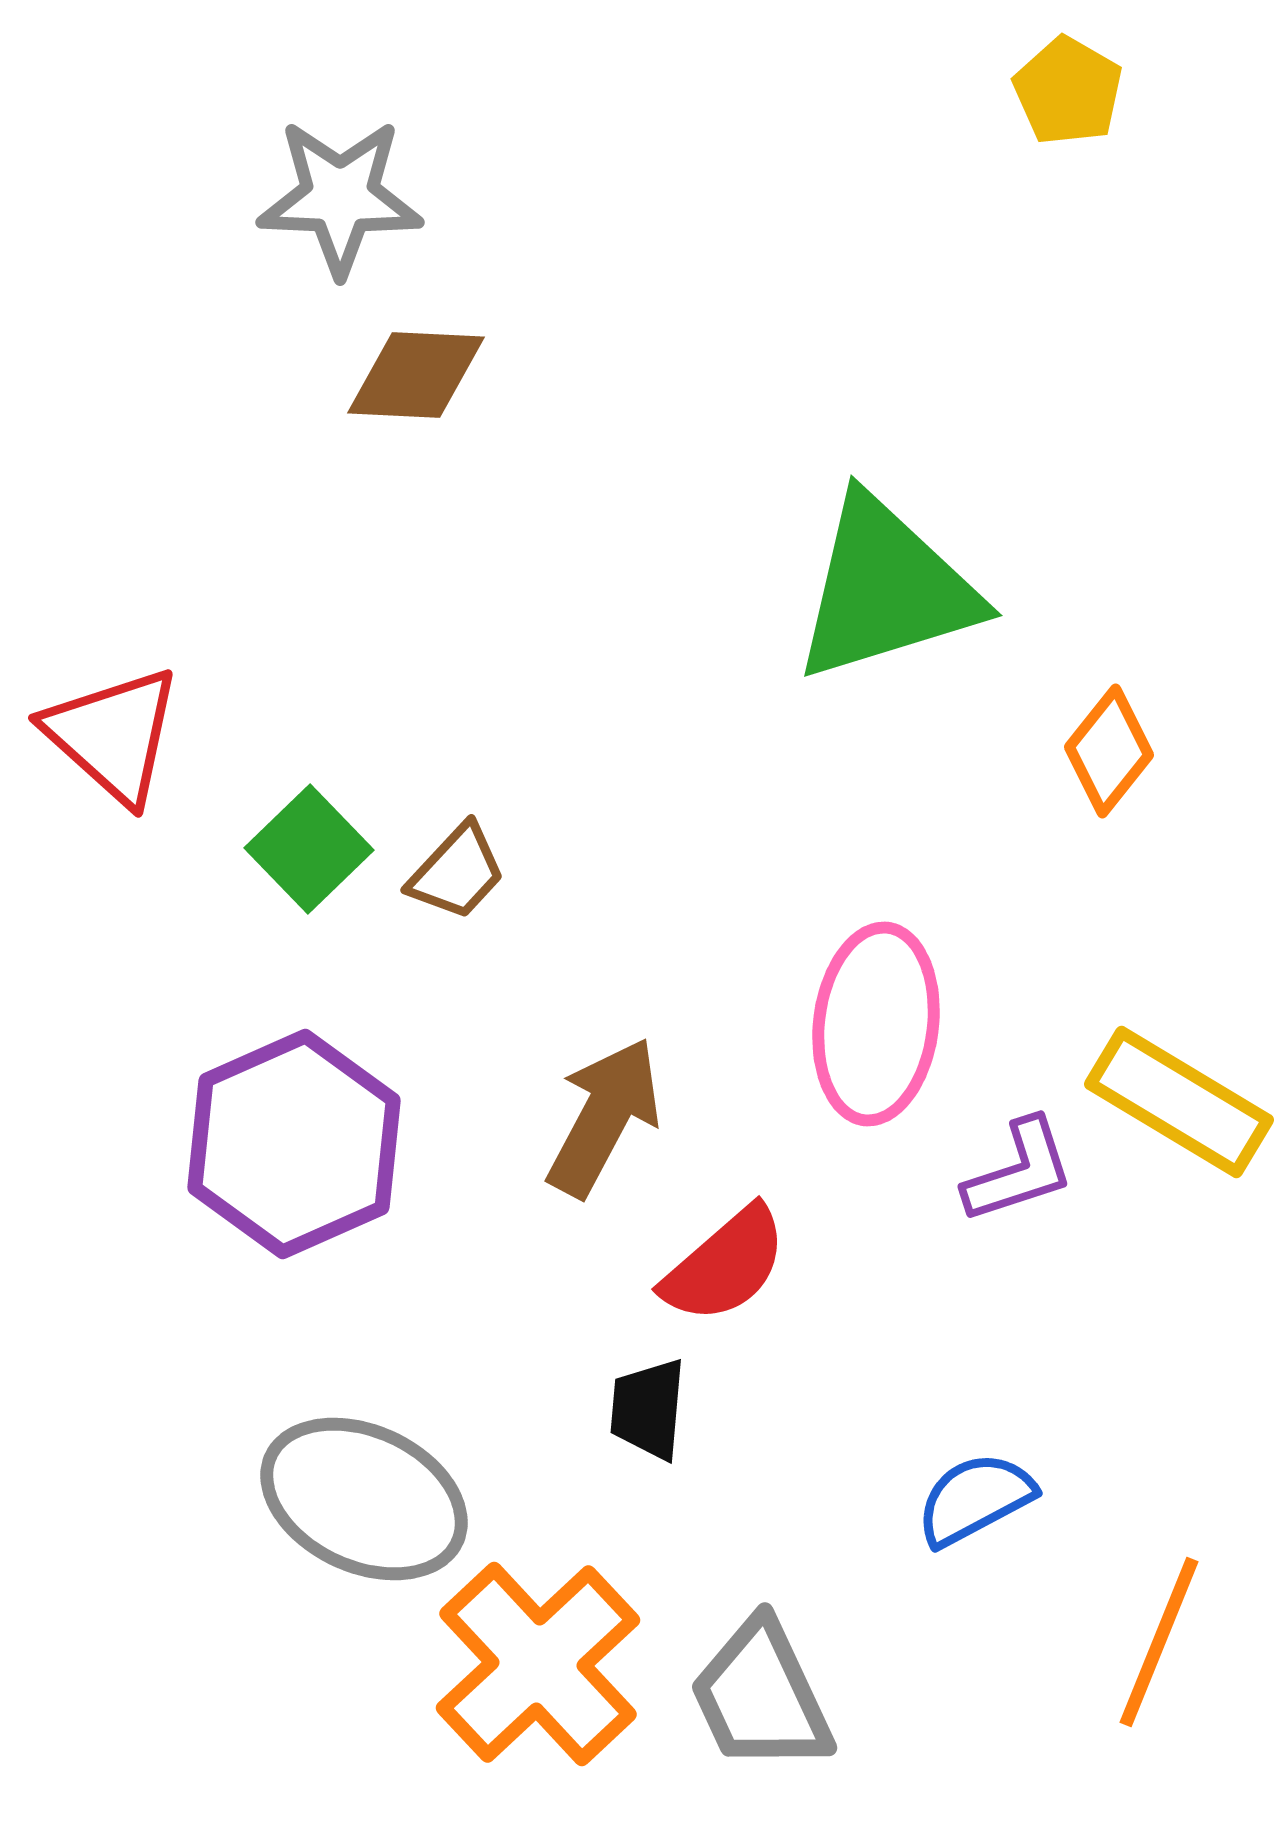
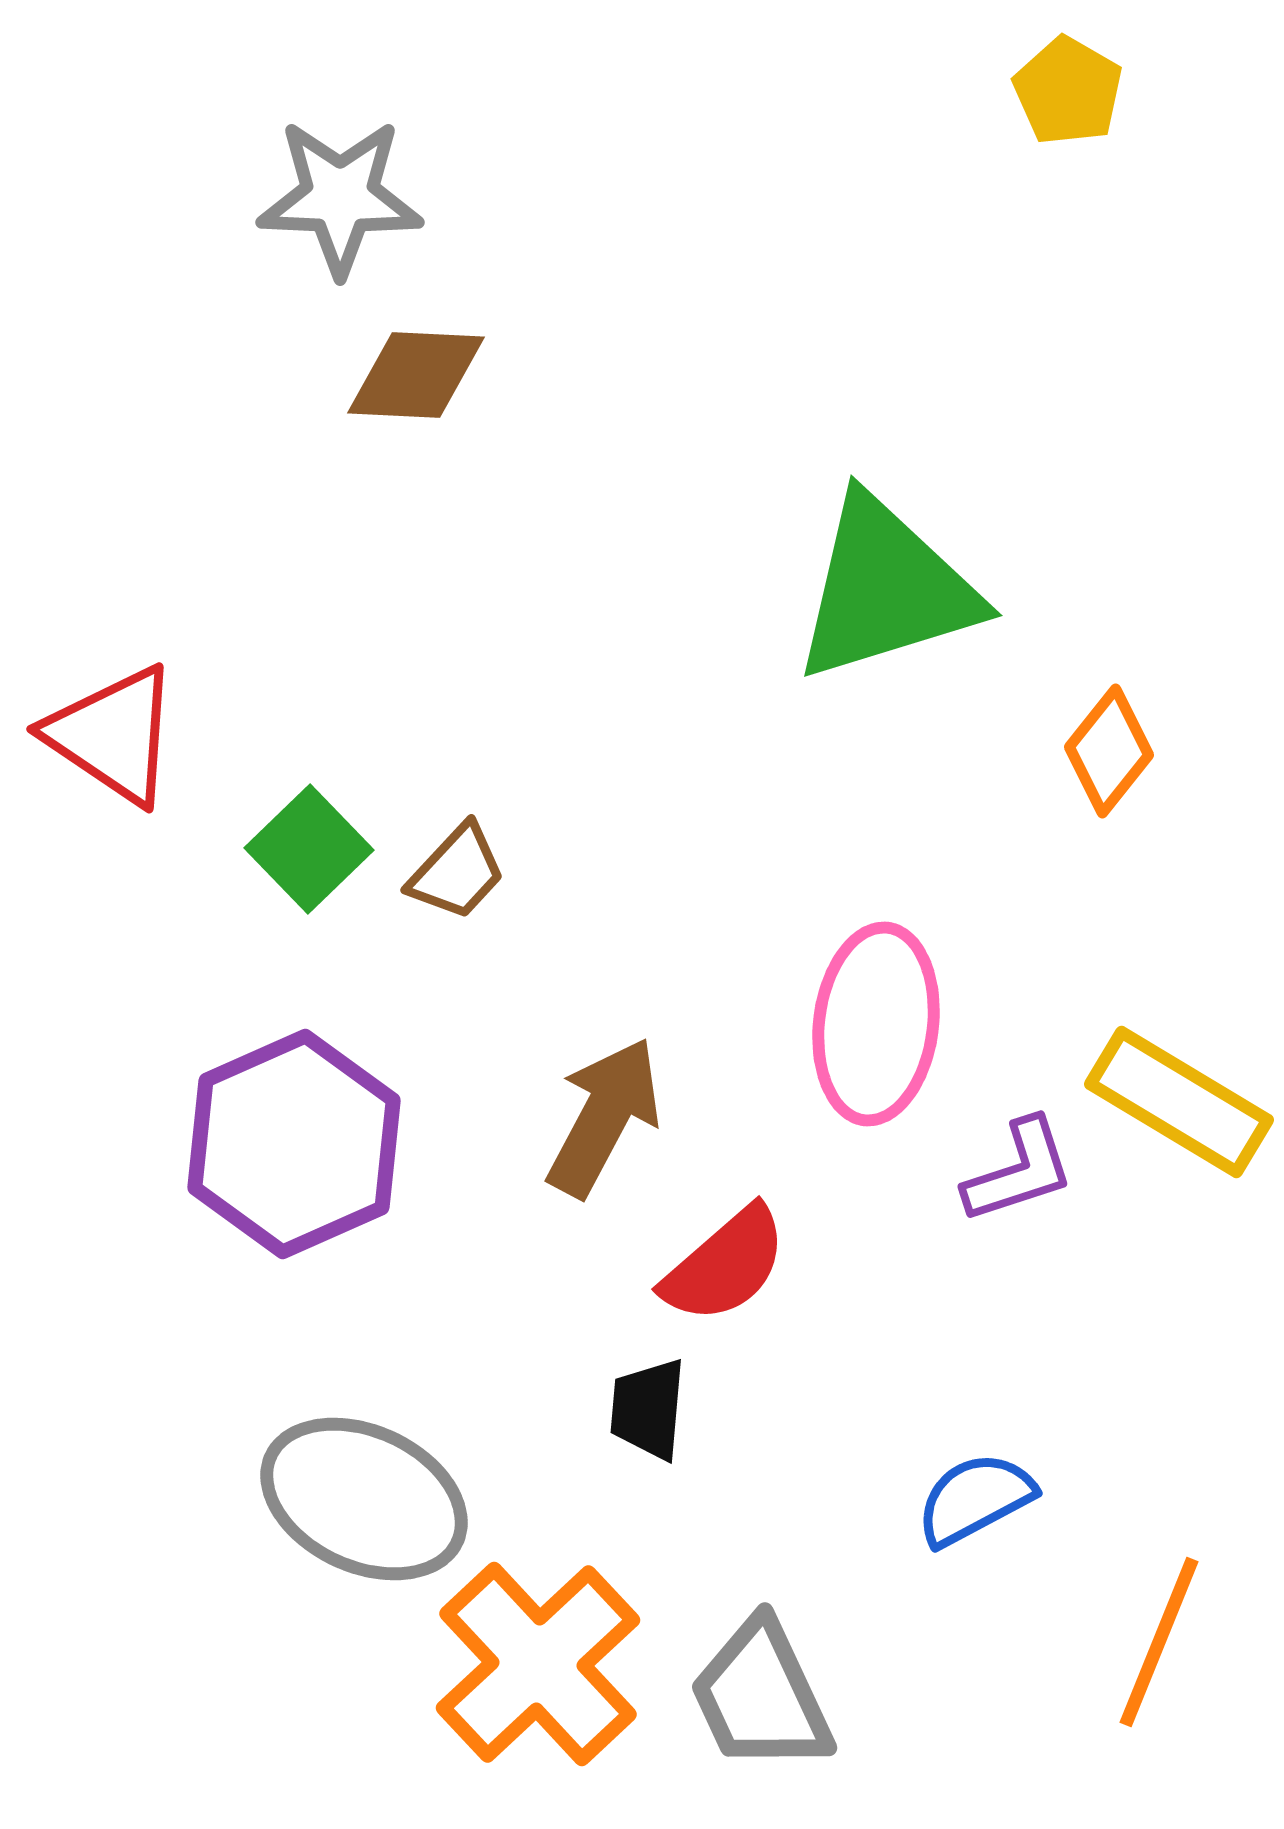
red triangle: rotated 8 degrees counterclockwise
